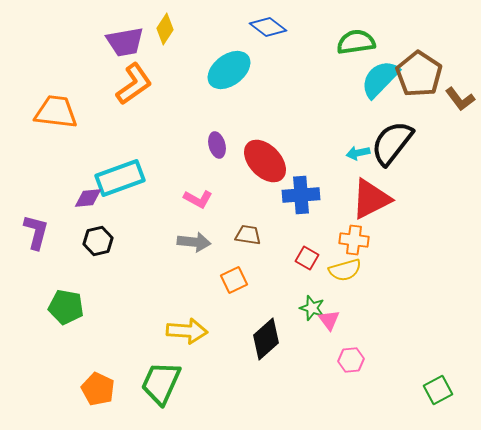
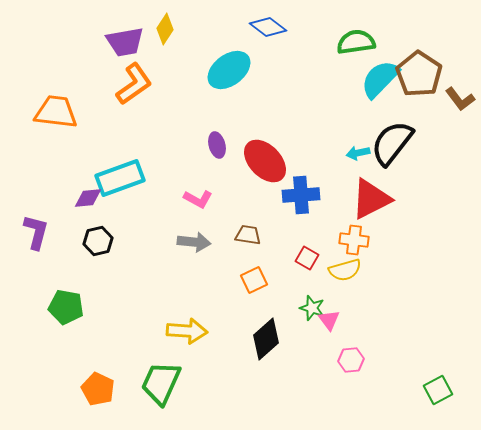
orange square: moved 20 px right
